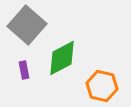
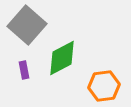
orange hexagon: moved 2 px right; rotated 20 degrees counterclockwise
